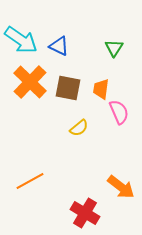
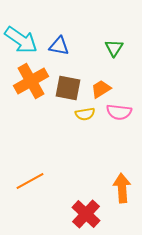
blue triangle: rotated 15 degrees counterclockwise
orange cross: moved 1 px right, 1 px up; rotated 16 degrees clockwise
orange trapezoid: rotated 50 degrees clockwise
pink semicircle: rotated 120 degrees clockwise
yellow semicircle: moved 6 px right, 14 px up; rotated 30 degrees clockwise
orange arrow: moved 1 px right, 1 px down; rotated 132 degrees counterclockwise
red cross: moved 1 px right, 1 px down; rotated 12 degrees clockwise
